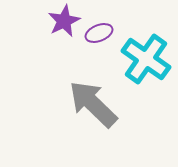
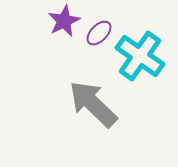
purple ellipse: rotated 24 degrees counterclockwise
cyan cross: moved 6 px left, 3 px up
